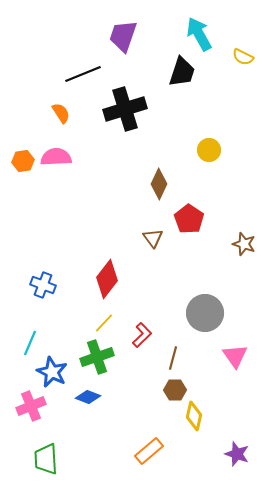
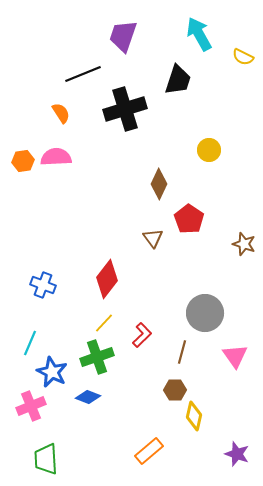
black trapezoid: moved 4 px left, 8 px down
brown line: moved 9 px right, 6 px up
